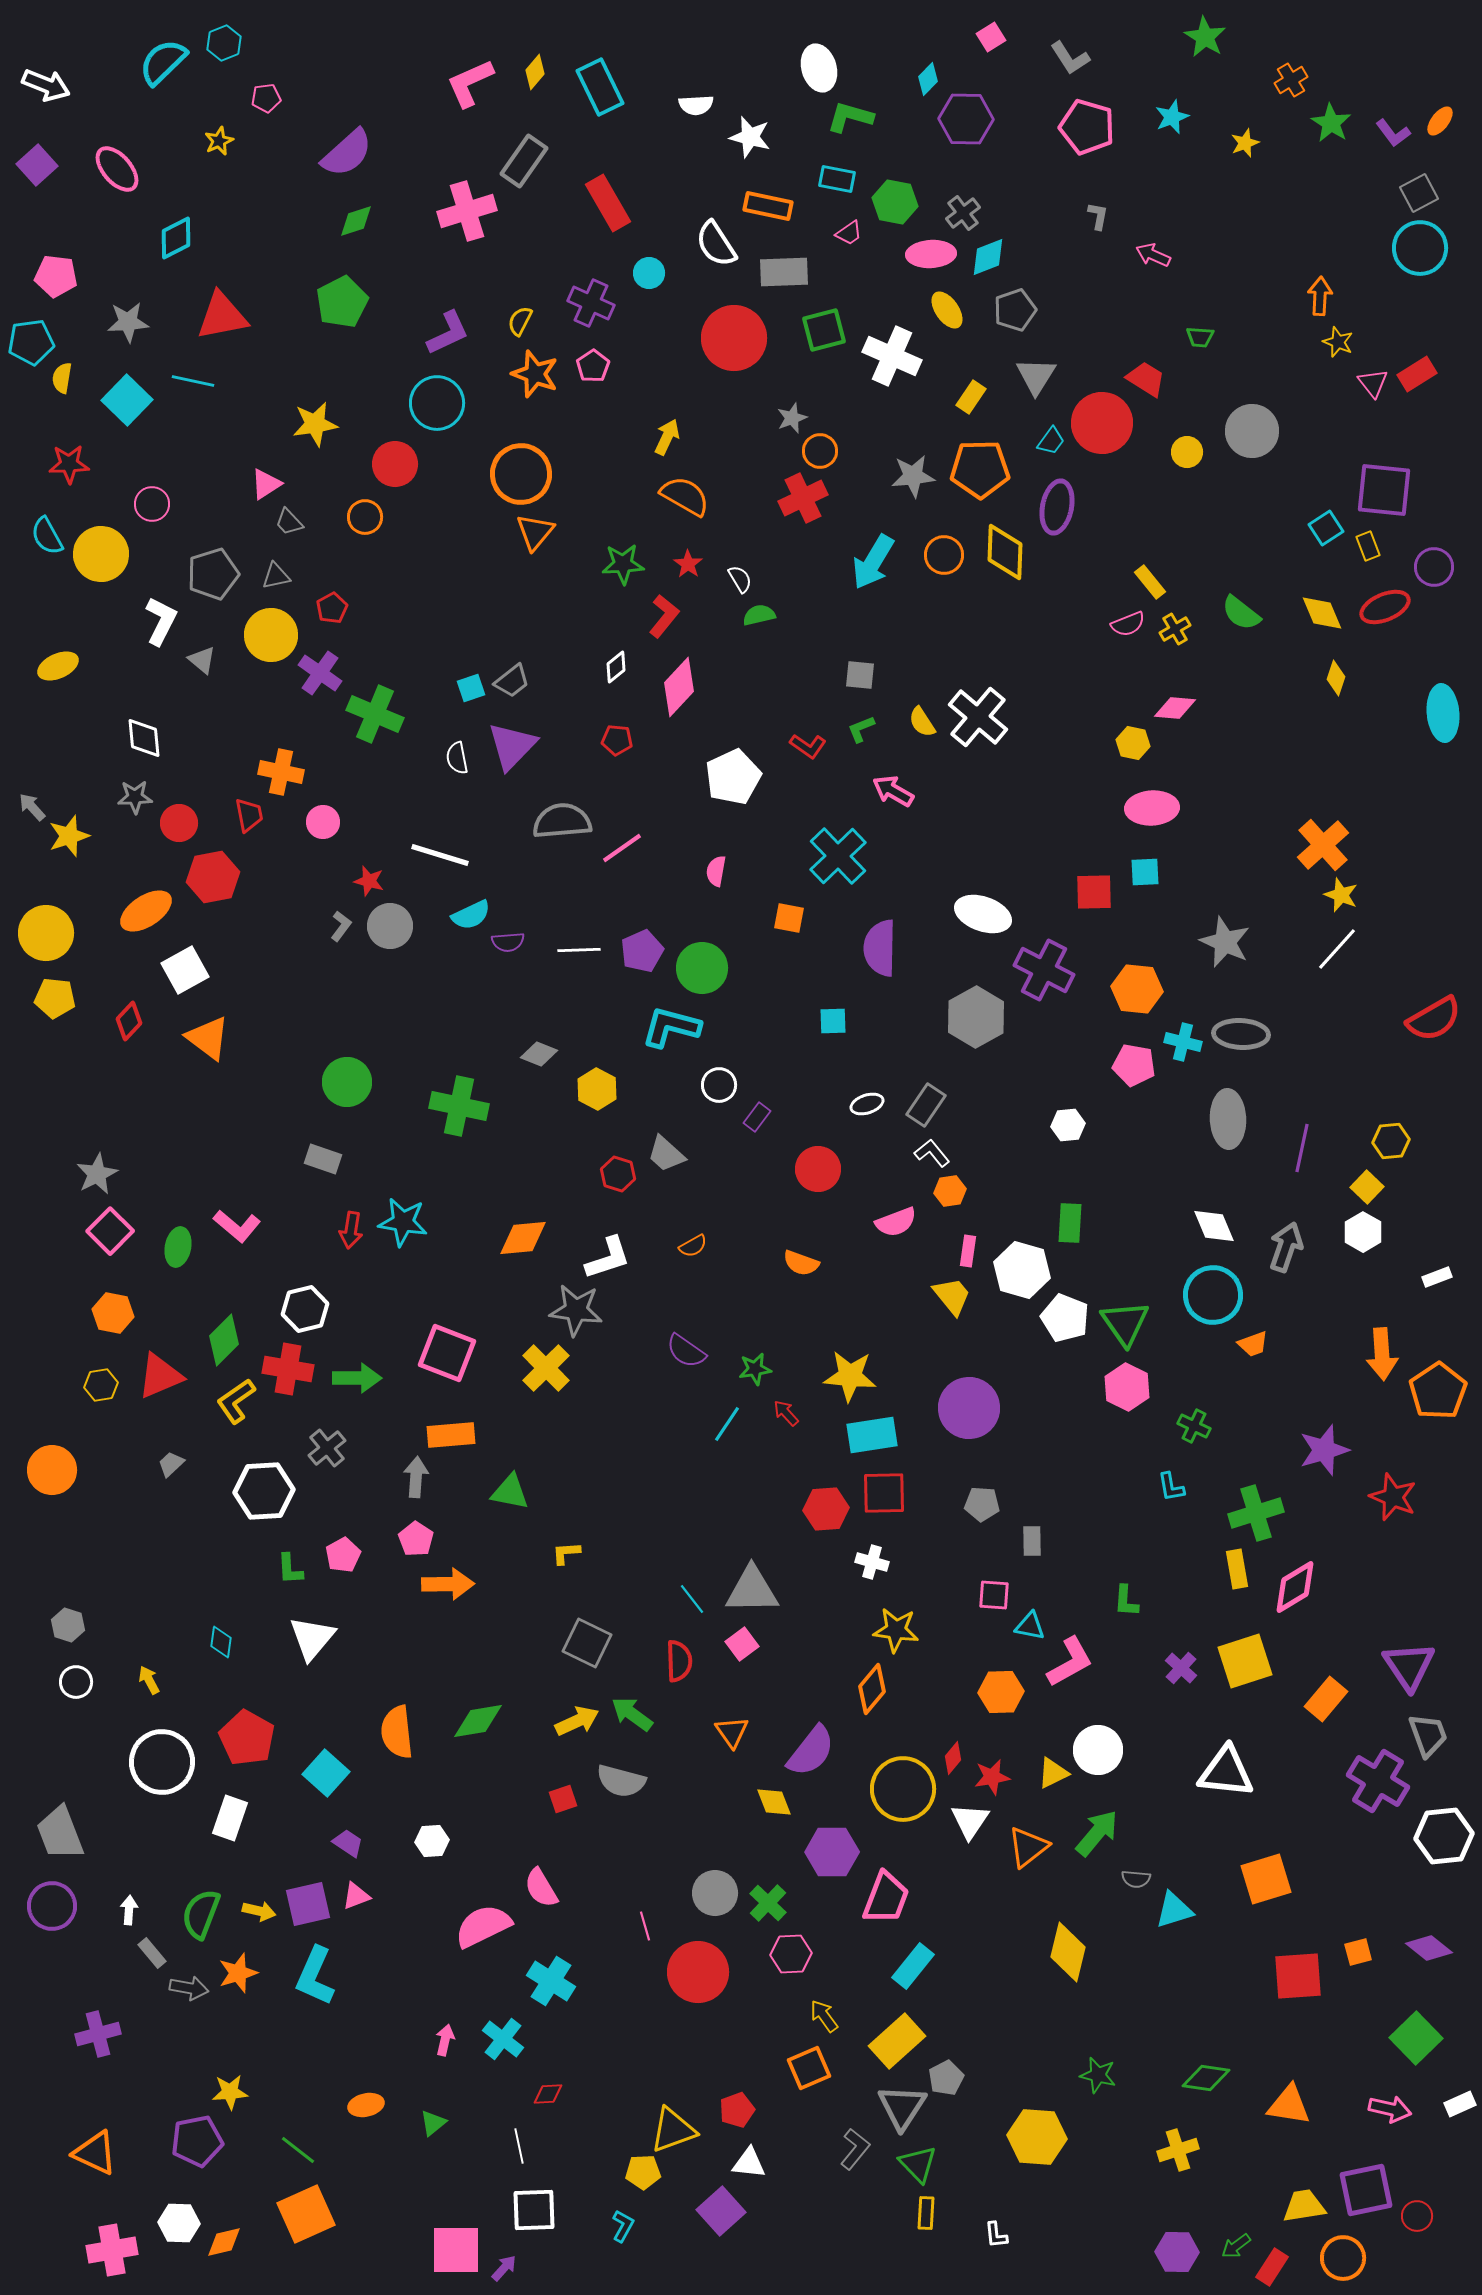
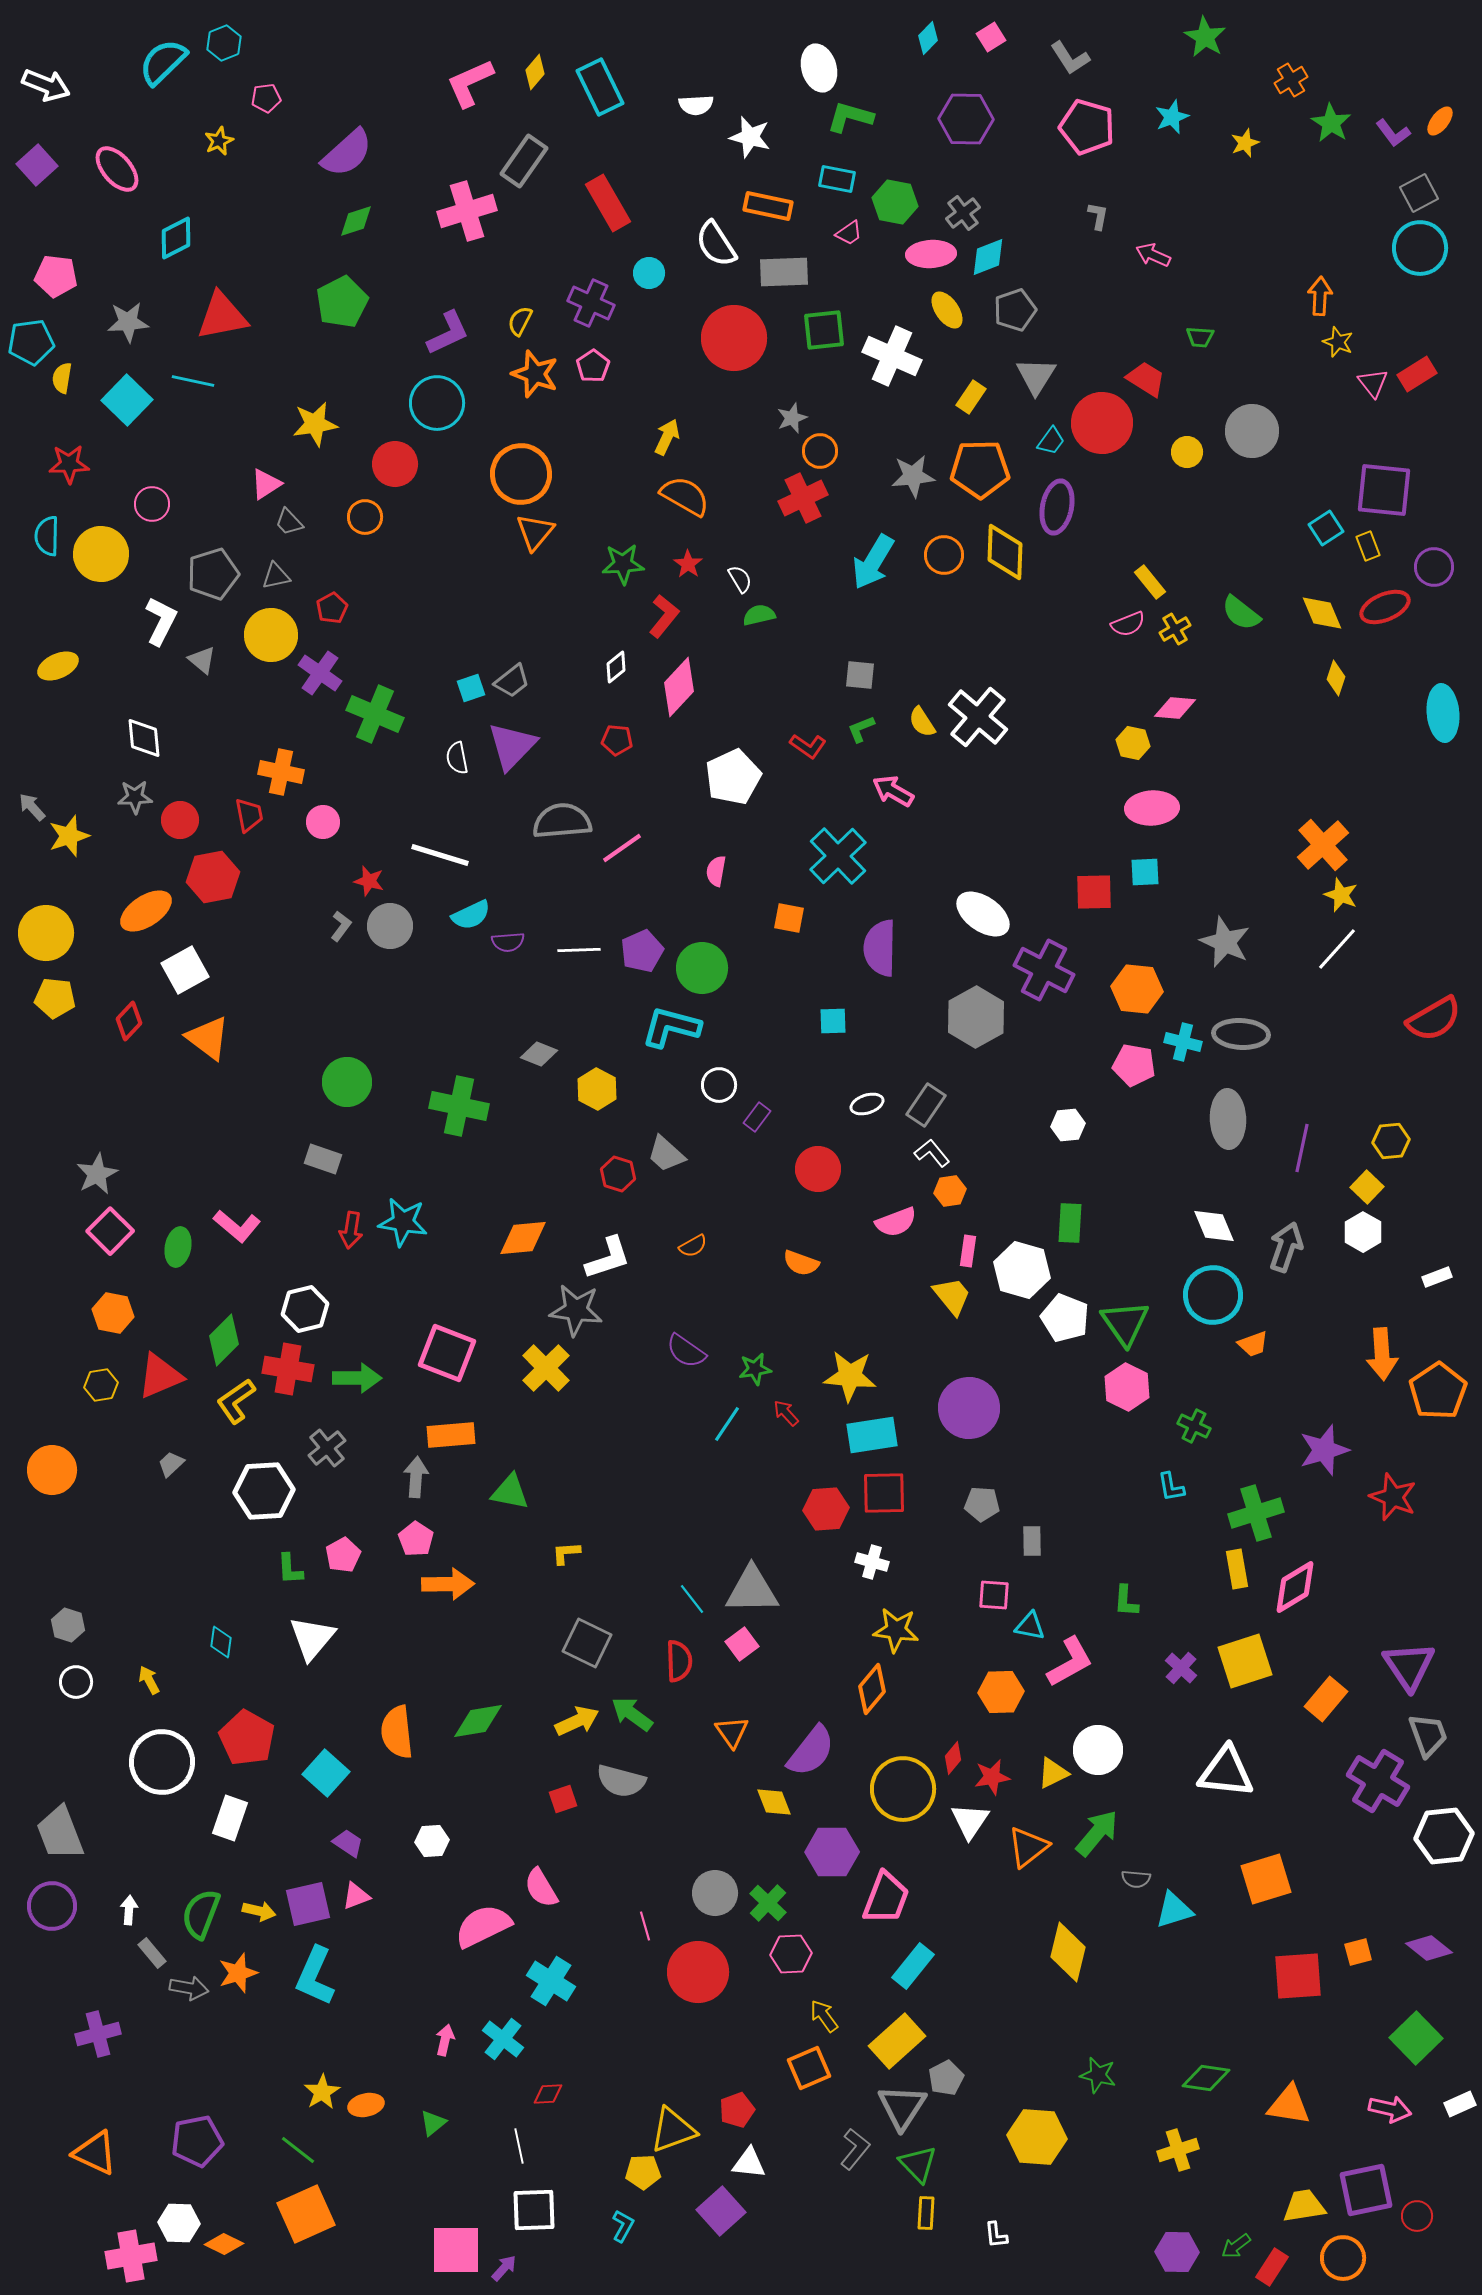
cyan diamond at (928, 79): moved 41 px up
green square at (824, 330): rotated 9 degrees clockwise
cyan semicircle at (47, 536): rotated 30 degrees clockwise
red circle at (179, 823): moved 1 px right, 3 px up
white ellipse at (983, 914): rotated 16 degrees clockwise
yellow star at (230, 2092): moved 92 px right; rotated 27 degrees counterclockwise
orange diamond at (224, 2242): moved 2 px down; rotated 39 degrees clockwise
pink cross at (112, 2250): moved 19 px right, 6 px down
